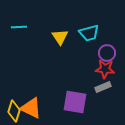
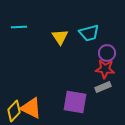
yellow diamond: rotated 25 degrees clockwise
